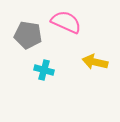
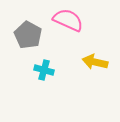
pink semicircle: moved 2 px right, 2 px up
gray pentagon: rotated 20 degrees clockwise
